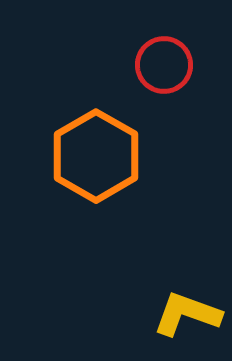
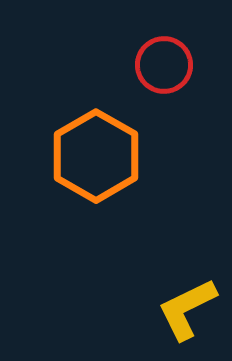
yellow L-shape: moved 5 px up; rotated 46 degrees counterclockwise
